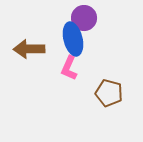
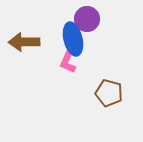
purple circle: moved 3 px right, 1 px down
brown arrow: moved 5 px left, 7 px up
pink L-shape: moved 1 px left, 7 px up
